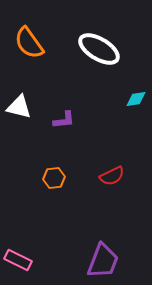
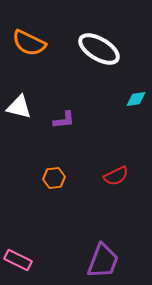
orange semicircle: rotated 28 degrees counterclockwise
red semicircle: moved 4 px right
